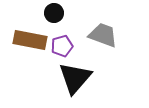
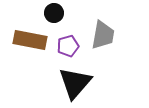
gray trapezoid: rotated 80 degrees clockwise
purple pentagon: moved 6 px right
black triangle: moved 5 px down
